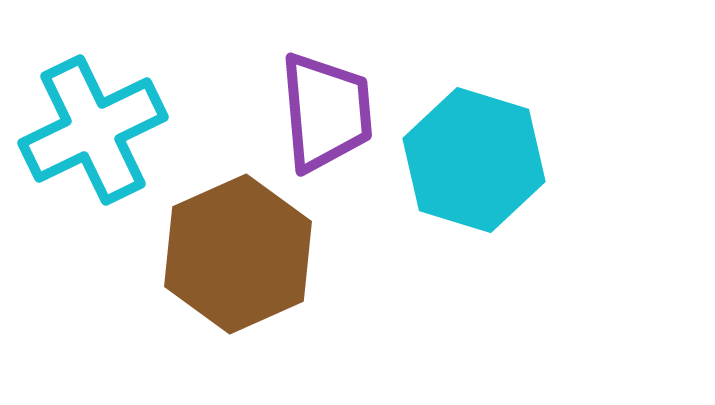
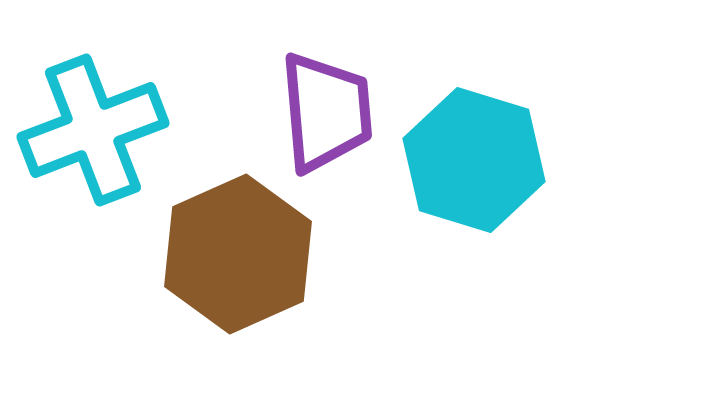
cyan cross: rotated 5 degrees clockwise
